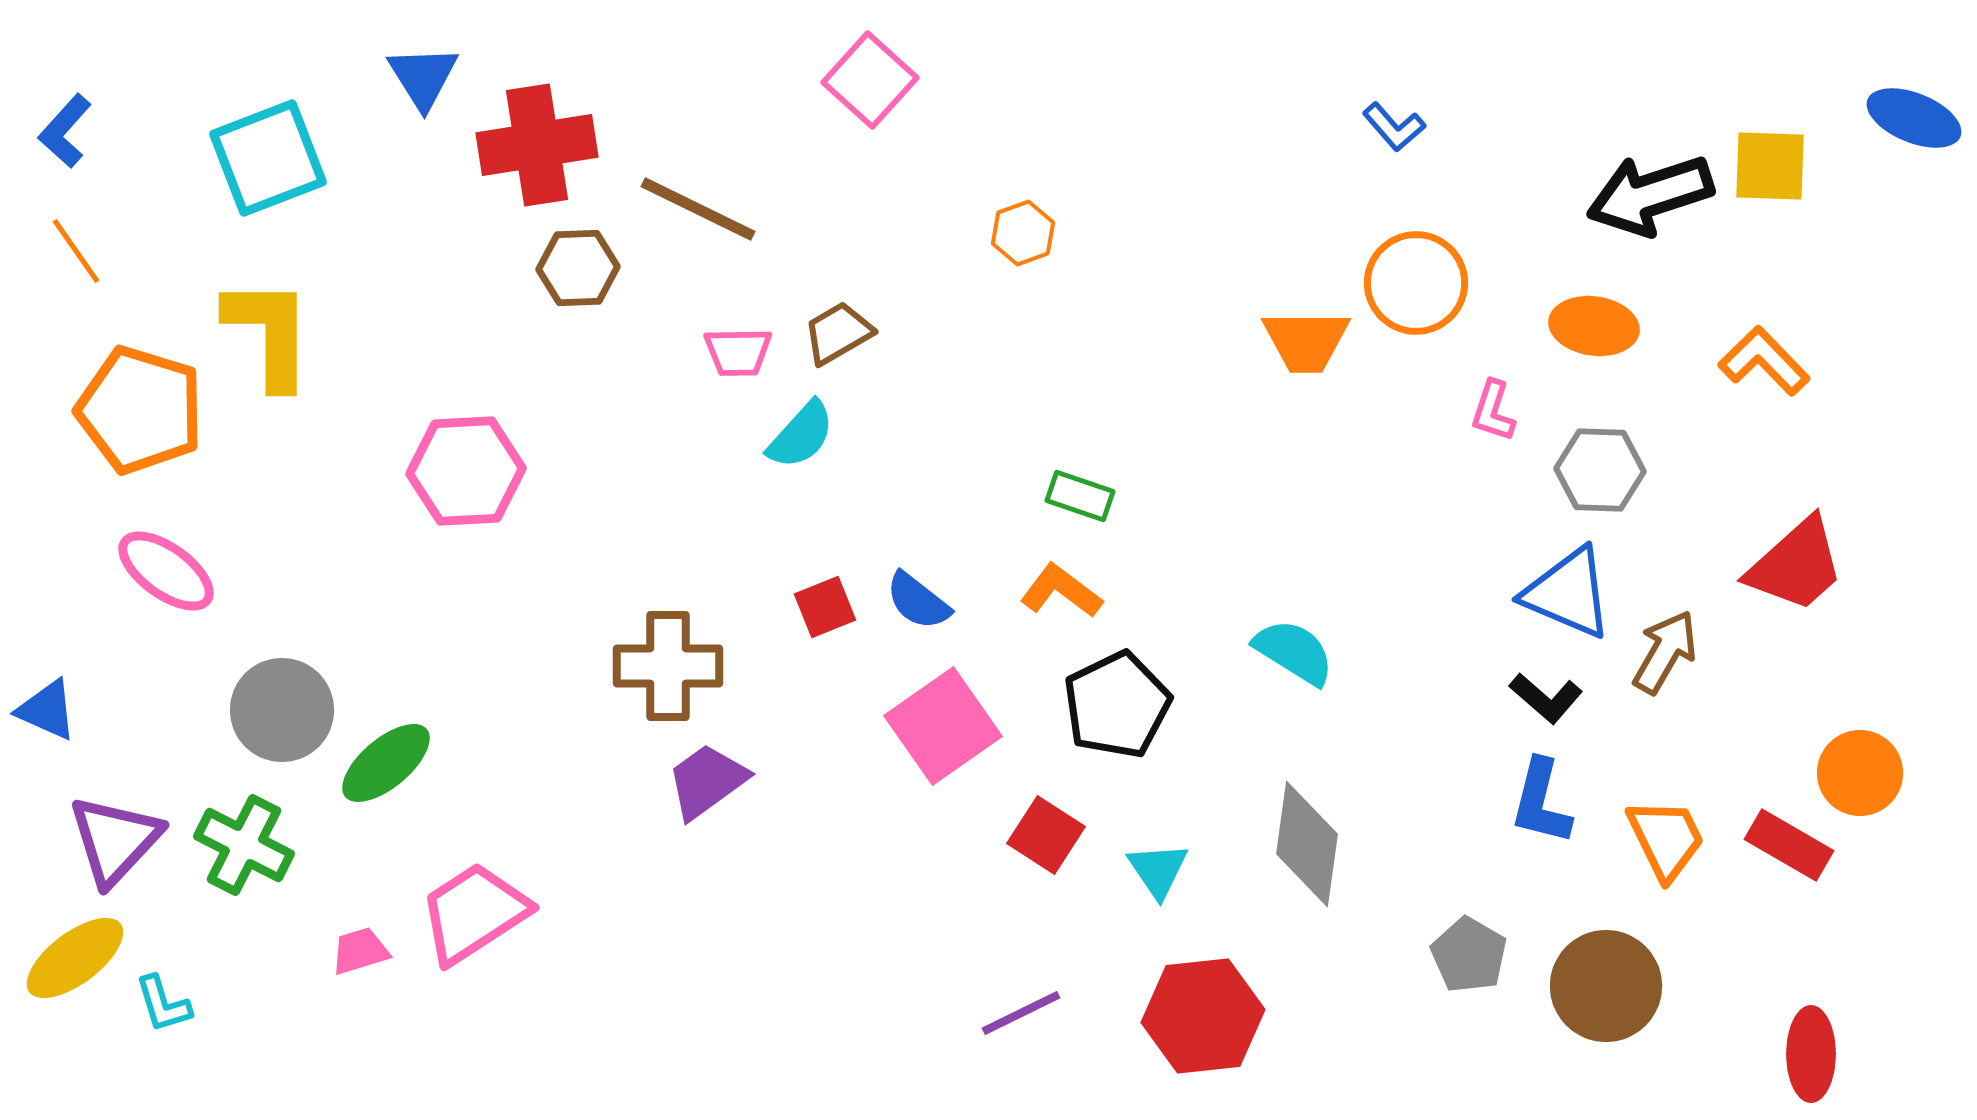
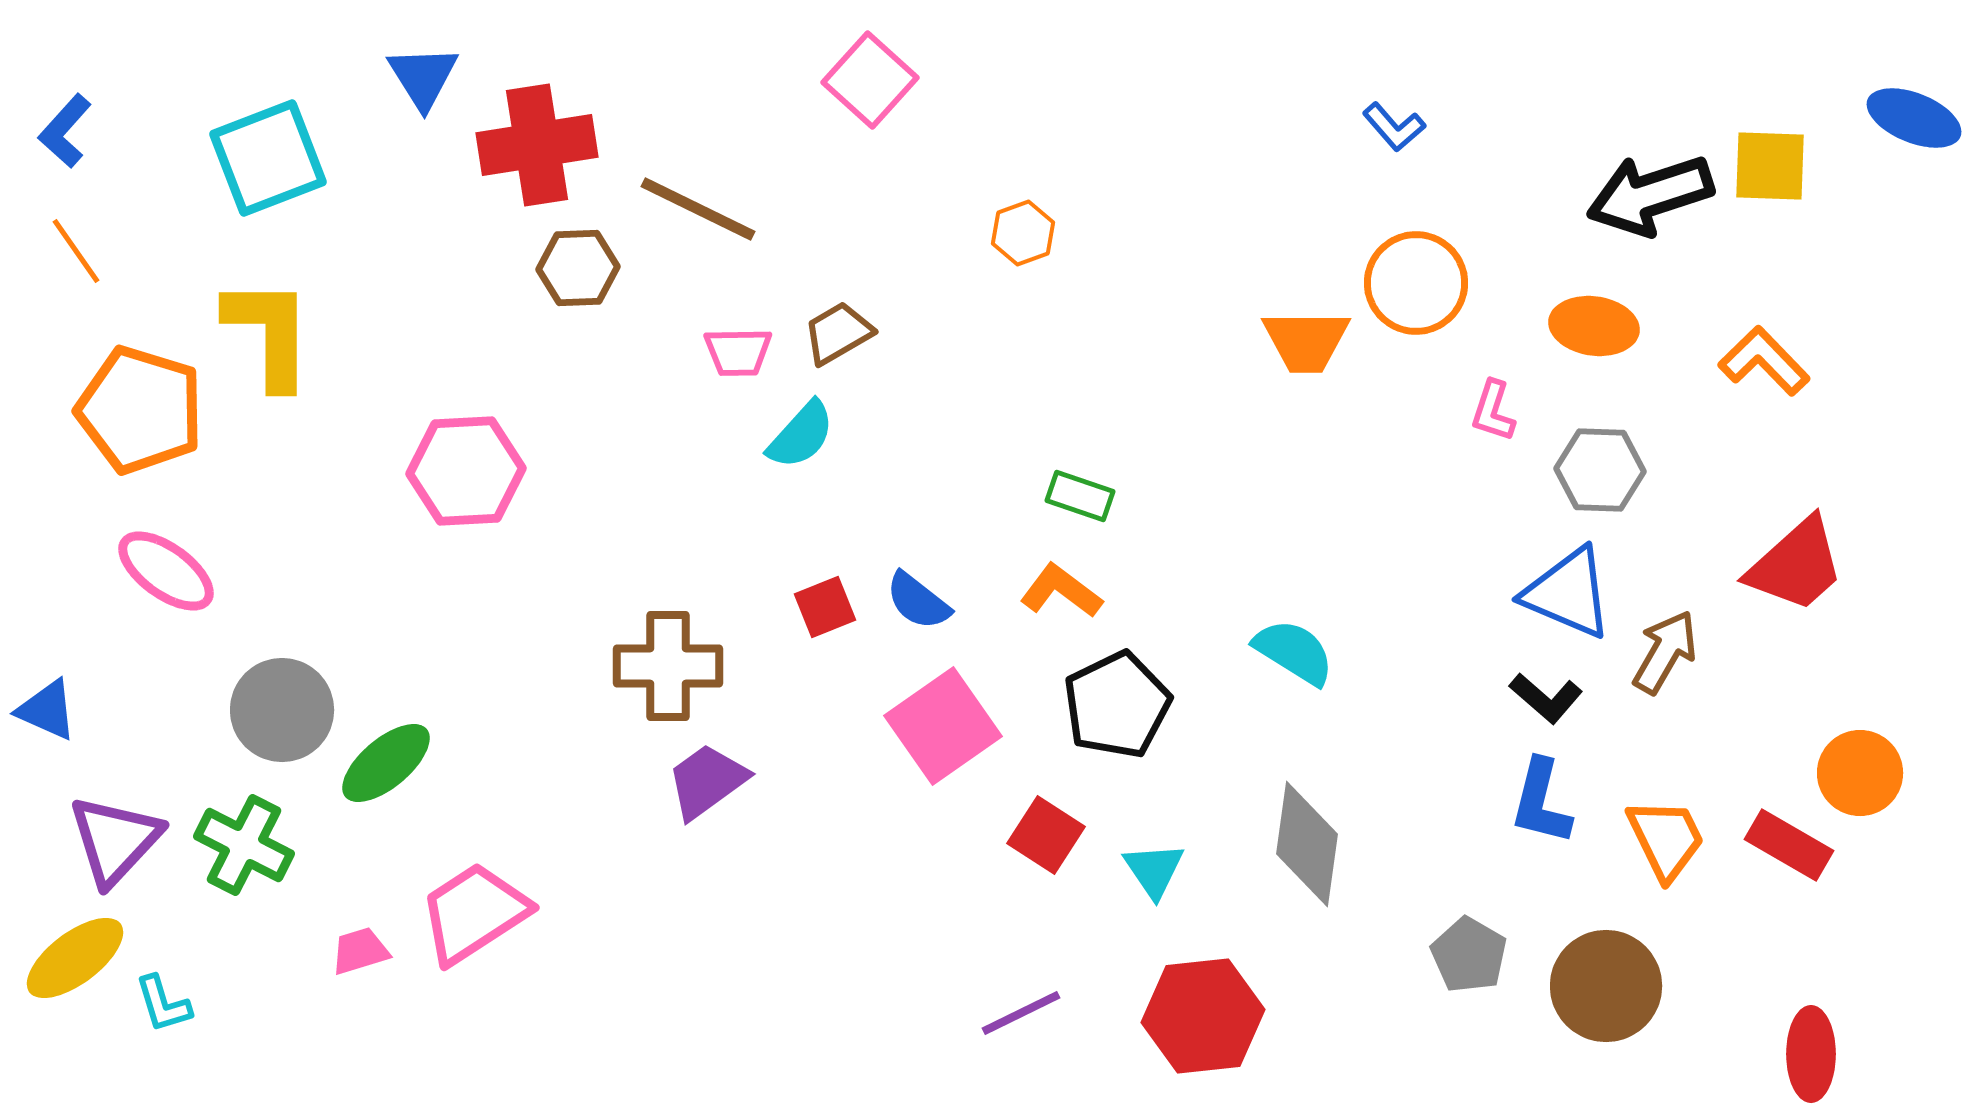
cyan triangle at (1158, 870): moved 4 px left
